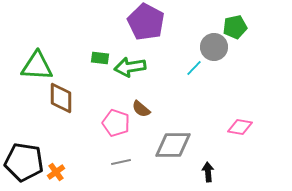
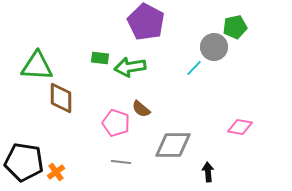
gray line: rotated 18 degrees clockwise
